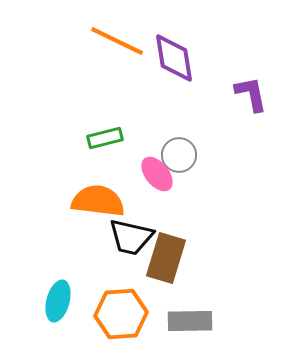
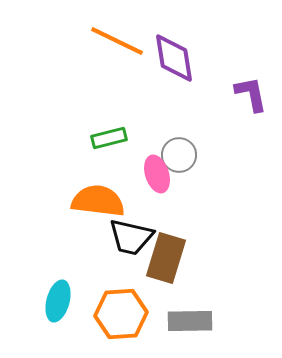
green rectangle: moved 4 px right
pink ellipse: rotated 21 degrees clockwise
